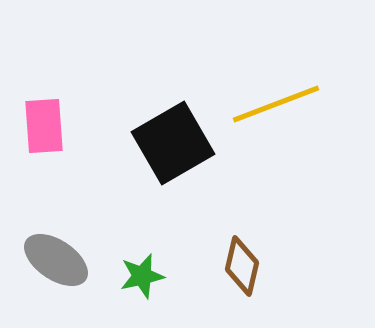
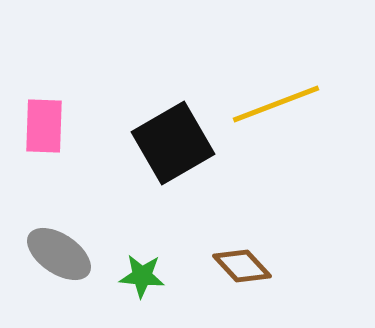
pink rectangle: rotated 6 degrees clockwise
gray ellipse: moved 3 px right, 6 px up
brown diamond: rotated 56 degrees counterclockwise
green star: rotated 18 degrees clockwise
